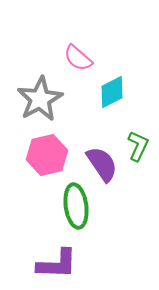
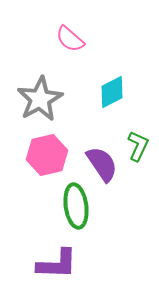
pink semicircle: moved 8 px left, 19 px up
